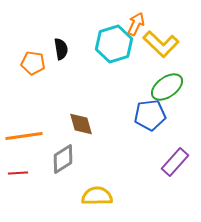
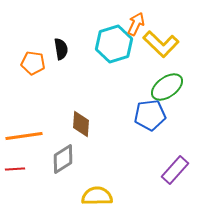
brown diamond: rotated 20 degrees clockwise
purple rectangle: moved 8 px down
red line: moved 3 px left, 4 px up
